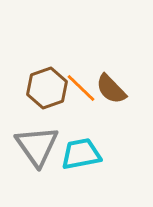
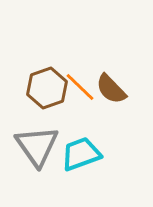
orange line: moved 1 px left, 1 px up
cyan trapezoid: rotated 9 degrees counterclockwise
